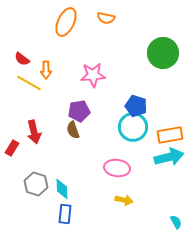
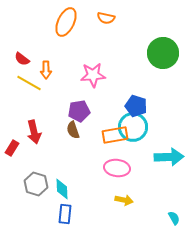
orange rectangle: moved 55 px left
cyan arrow: rotated 12 degrees clockwise
cyan semicircle: moved 2 px left, 4 px up
